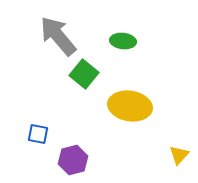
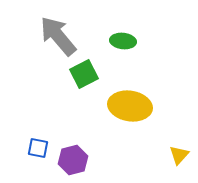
green square: rotated 24 degrees clockwise
blue square: moved 14 px down
